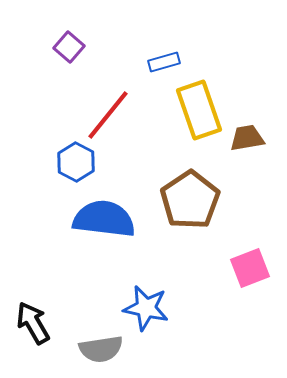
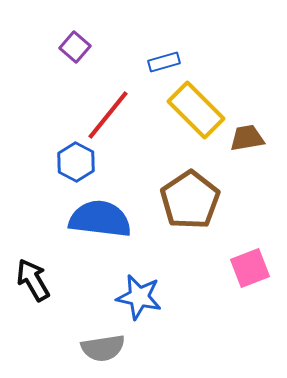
purple square: moved 6 px right
yellow rectangle: moved 3 px left; rotated 26 degrees counterclockwise
blue semicircle: moved 4 px left
blue star: moved 7 px left, 11 px up
black arrow: moved 43 px up
gray semicircle: moved 2 px right, 1 px up
